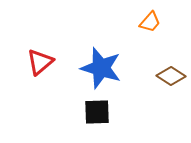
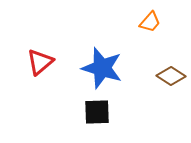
blue star: moved 1 px right
